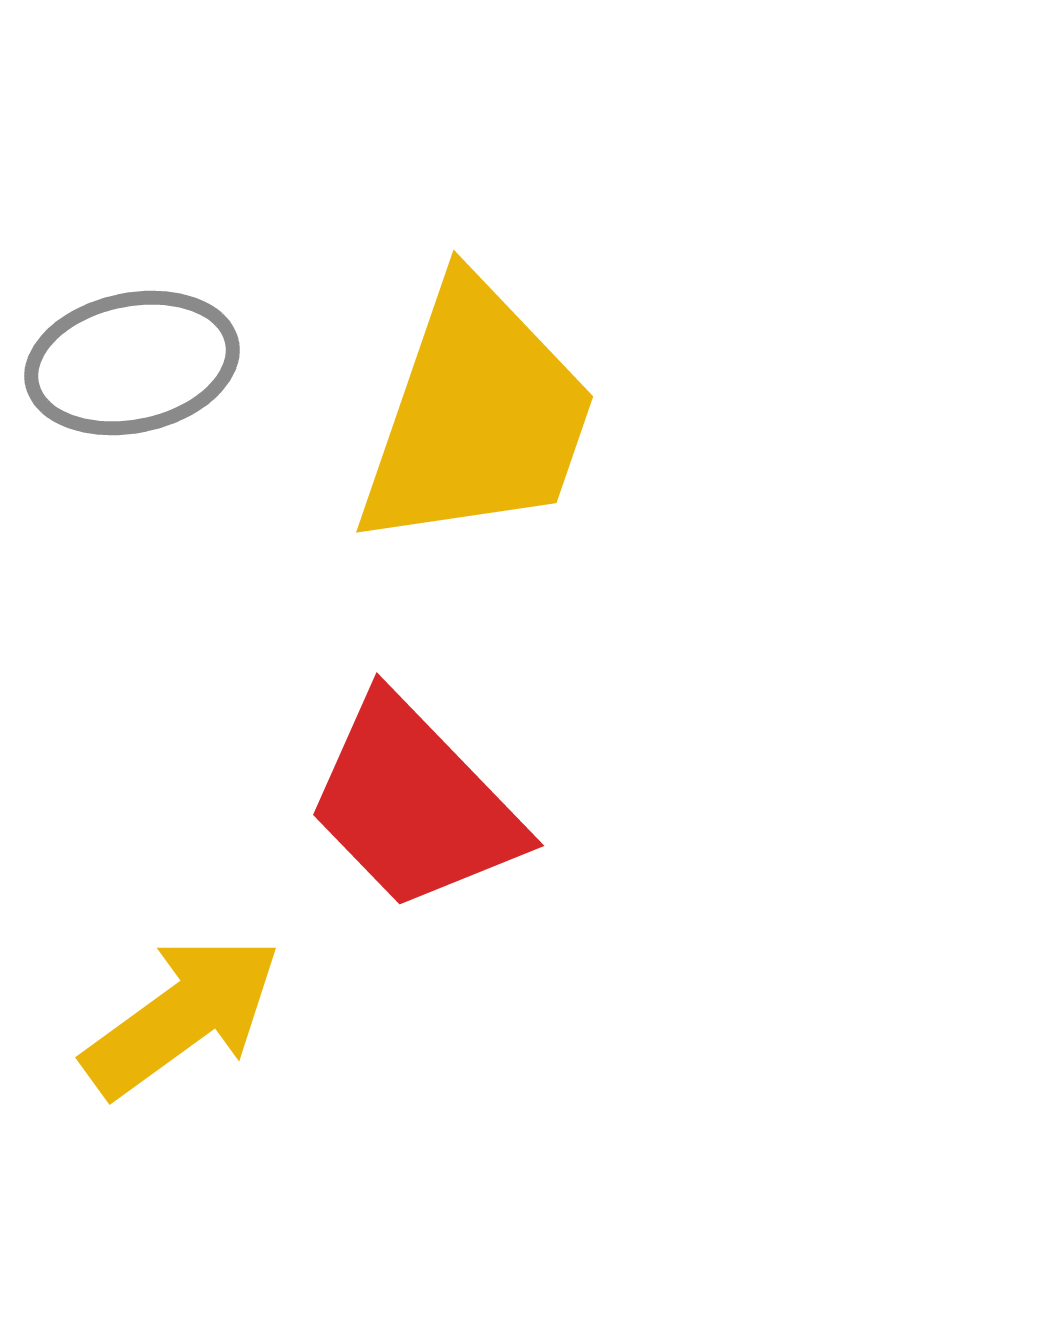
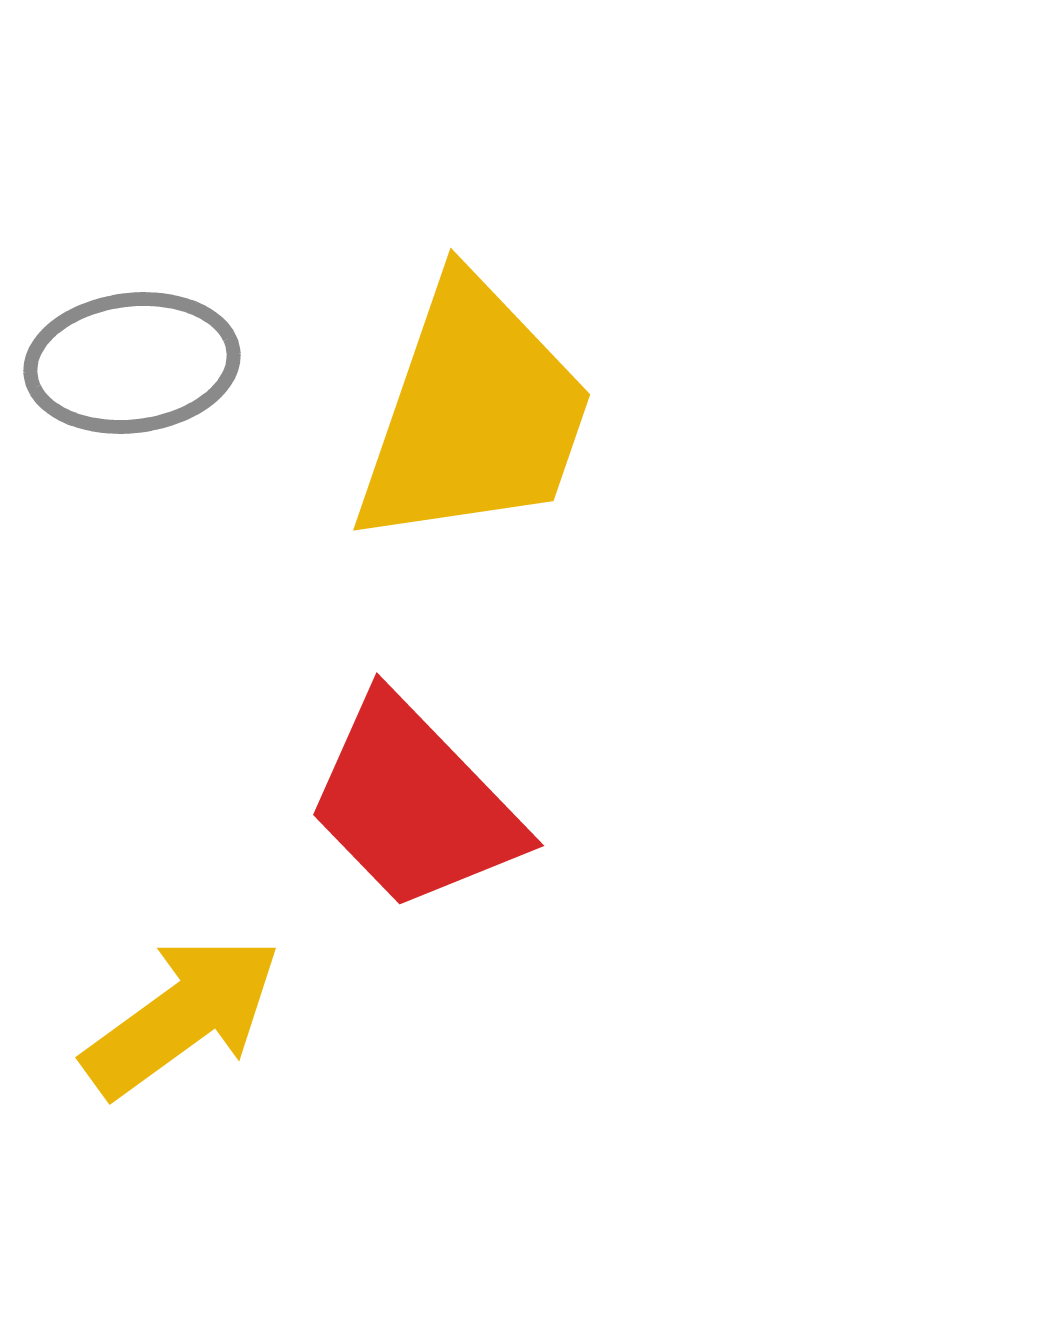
gray ellipse: rotated 5 degrees clockwise
yellow trapezoid: moved 3 px left, 2 px up
